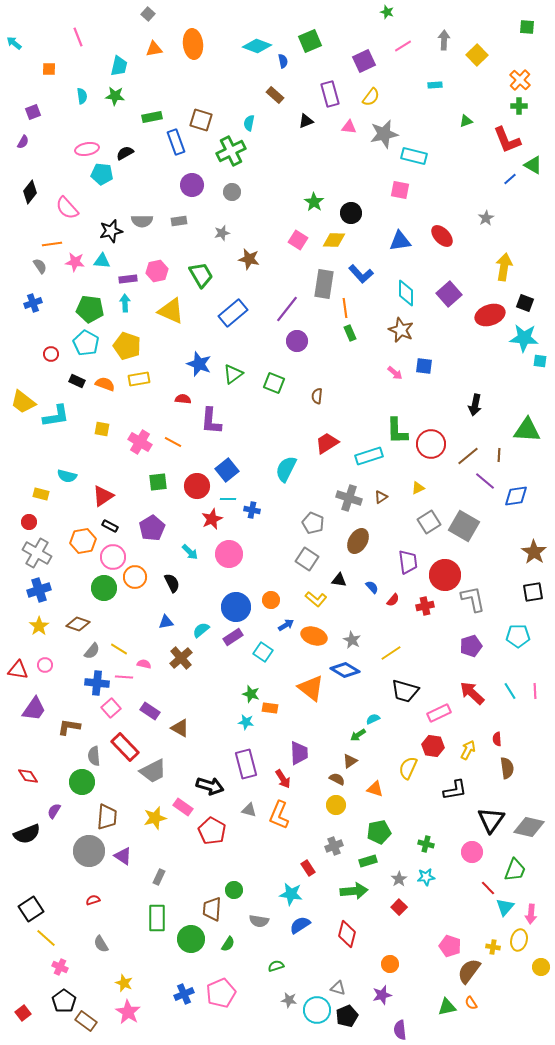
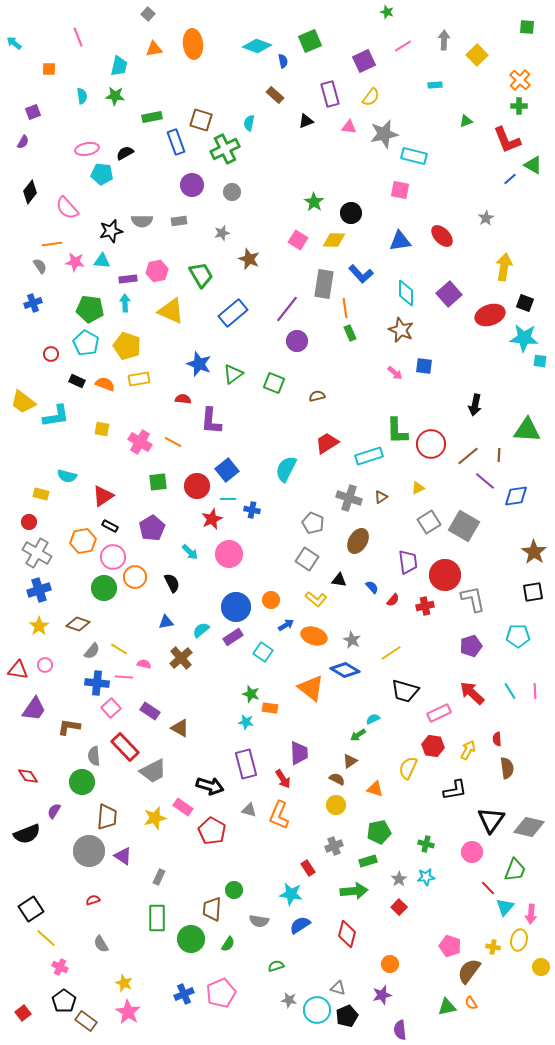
green cross at (231, 151): moved 6 px left, 2 px up
brown star at (249, 259): rotated 10 degrees clockwise
brown semicircle at (317, 396): rotated 70 degrees clockwise
